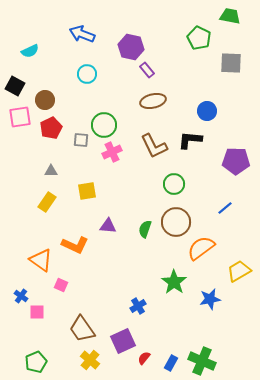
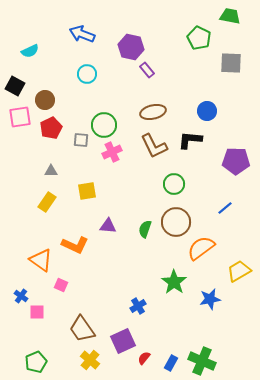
brown ellipse at (153, 101): moved 11 px down
